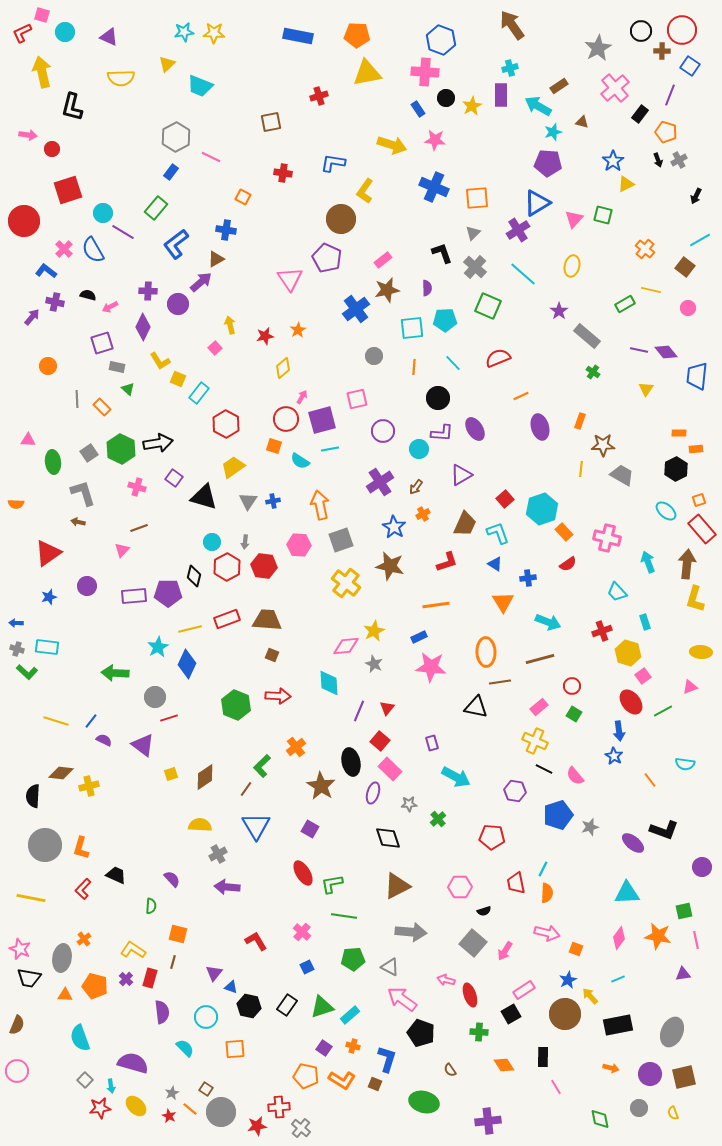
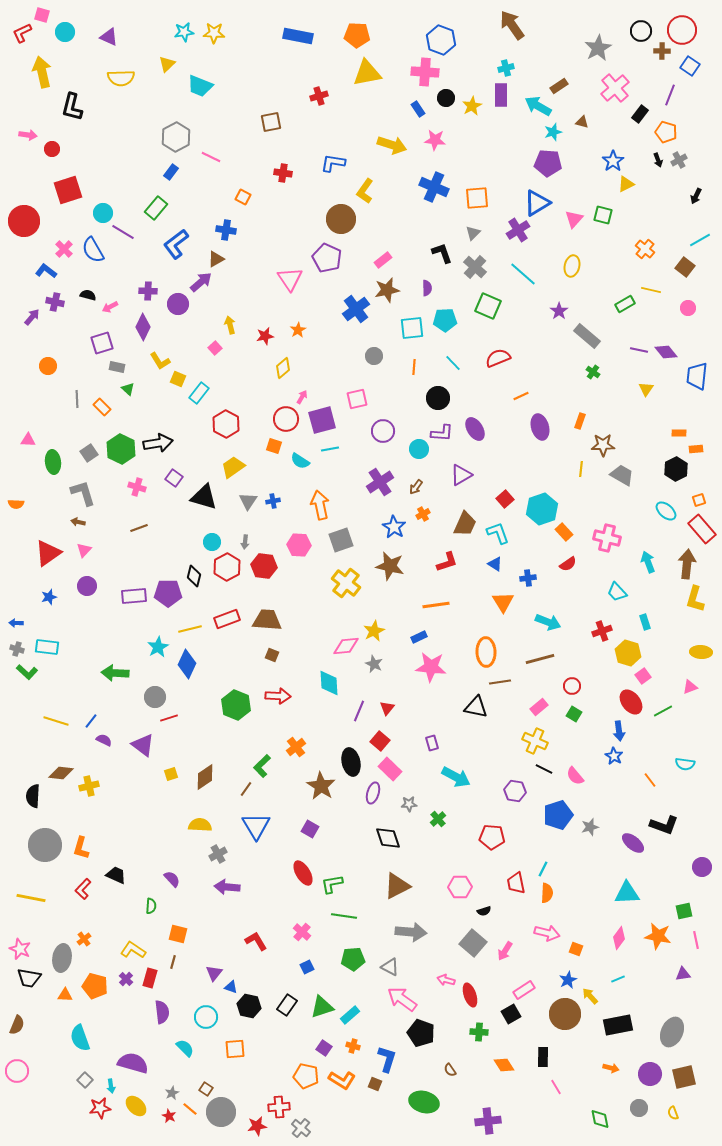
cyan cross at (510, 68): moved 4 px left
pink triangle at (122, 550): moved 38 px left
black L-shape at (664, 830): moved 5 px up
